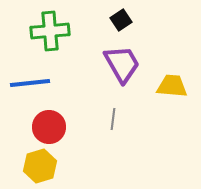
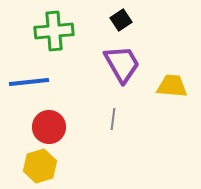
green cross: moved 4 px right
blue line: moved 1 px left, 1 px up
